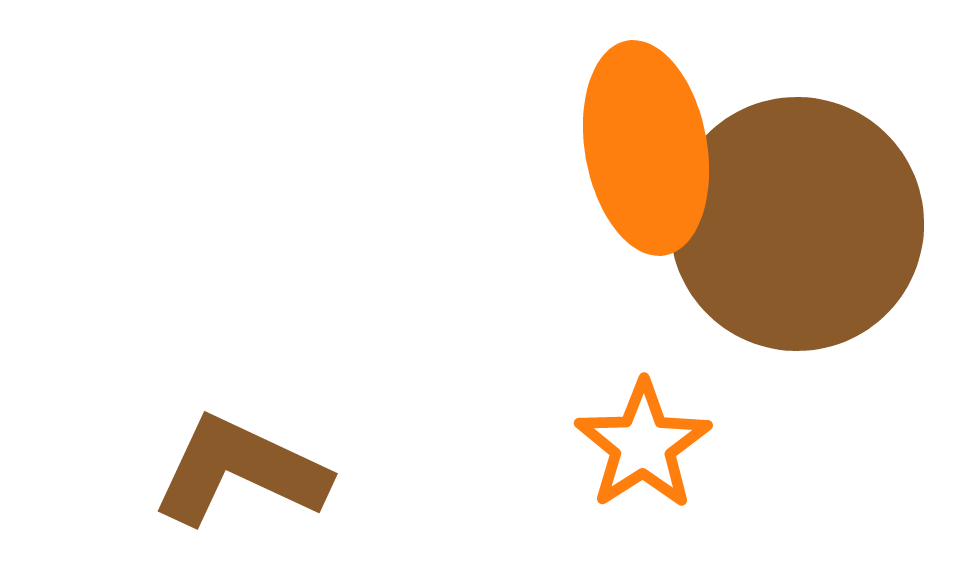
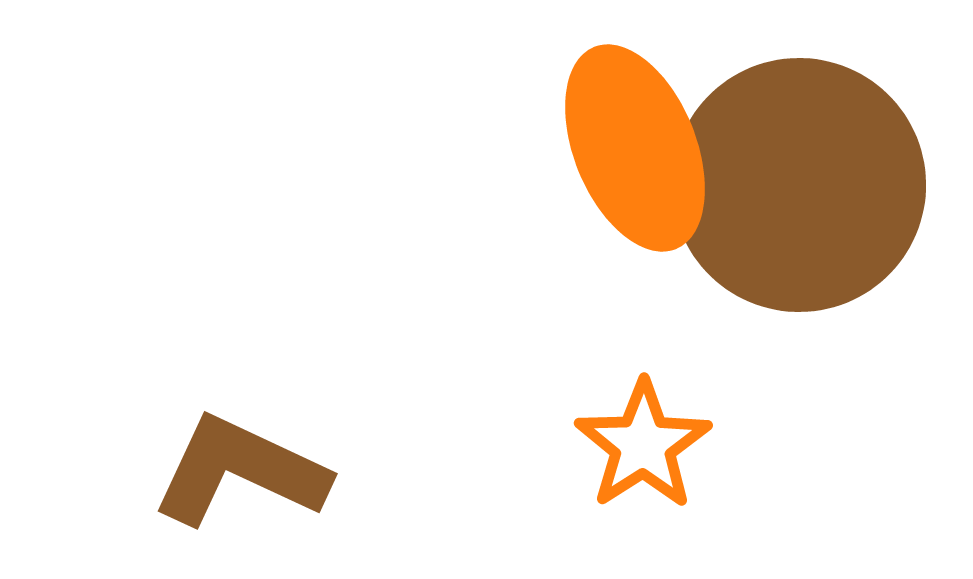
orange ellipse: moved 11 px left; rotated 12 degrees counterclockwise
brown circle: moved 2 px right, 39 px up
